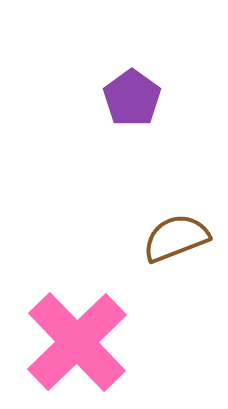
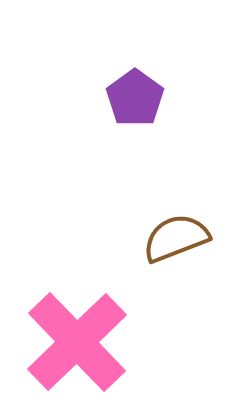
purple pentagon: moved 3 px right
